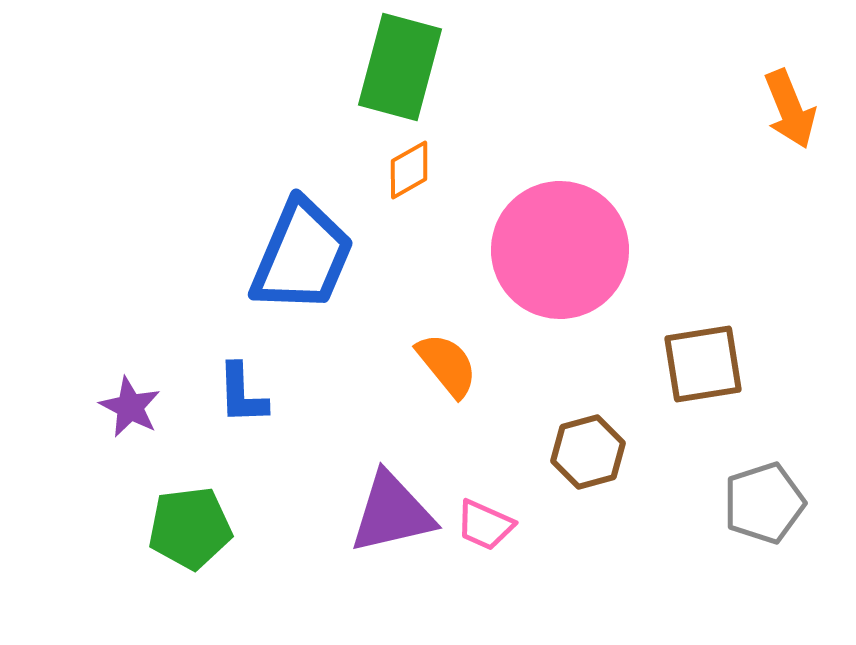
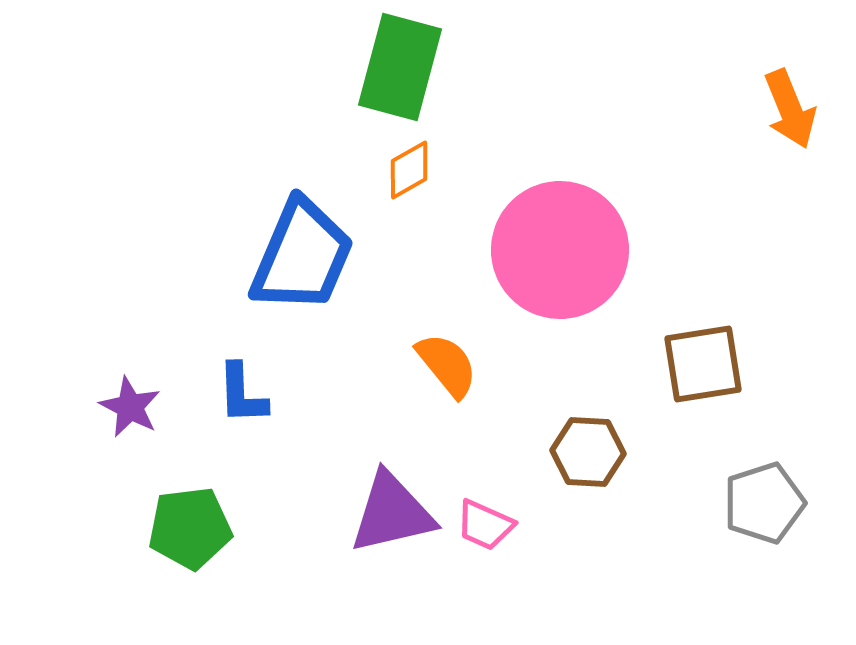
brown hexagon: rotated 18 degrees clockwise
